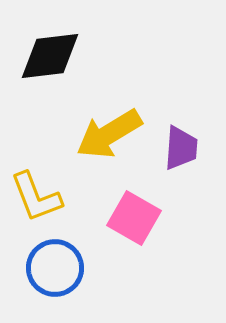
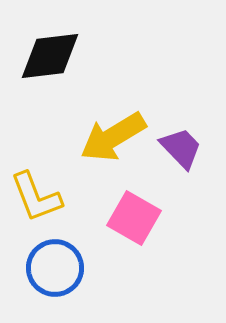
yellow arrow: moved 4 px right, 3 px down
purple trapezoid: rotated 48 degrees counterclockwise
